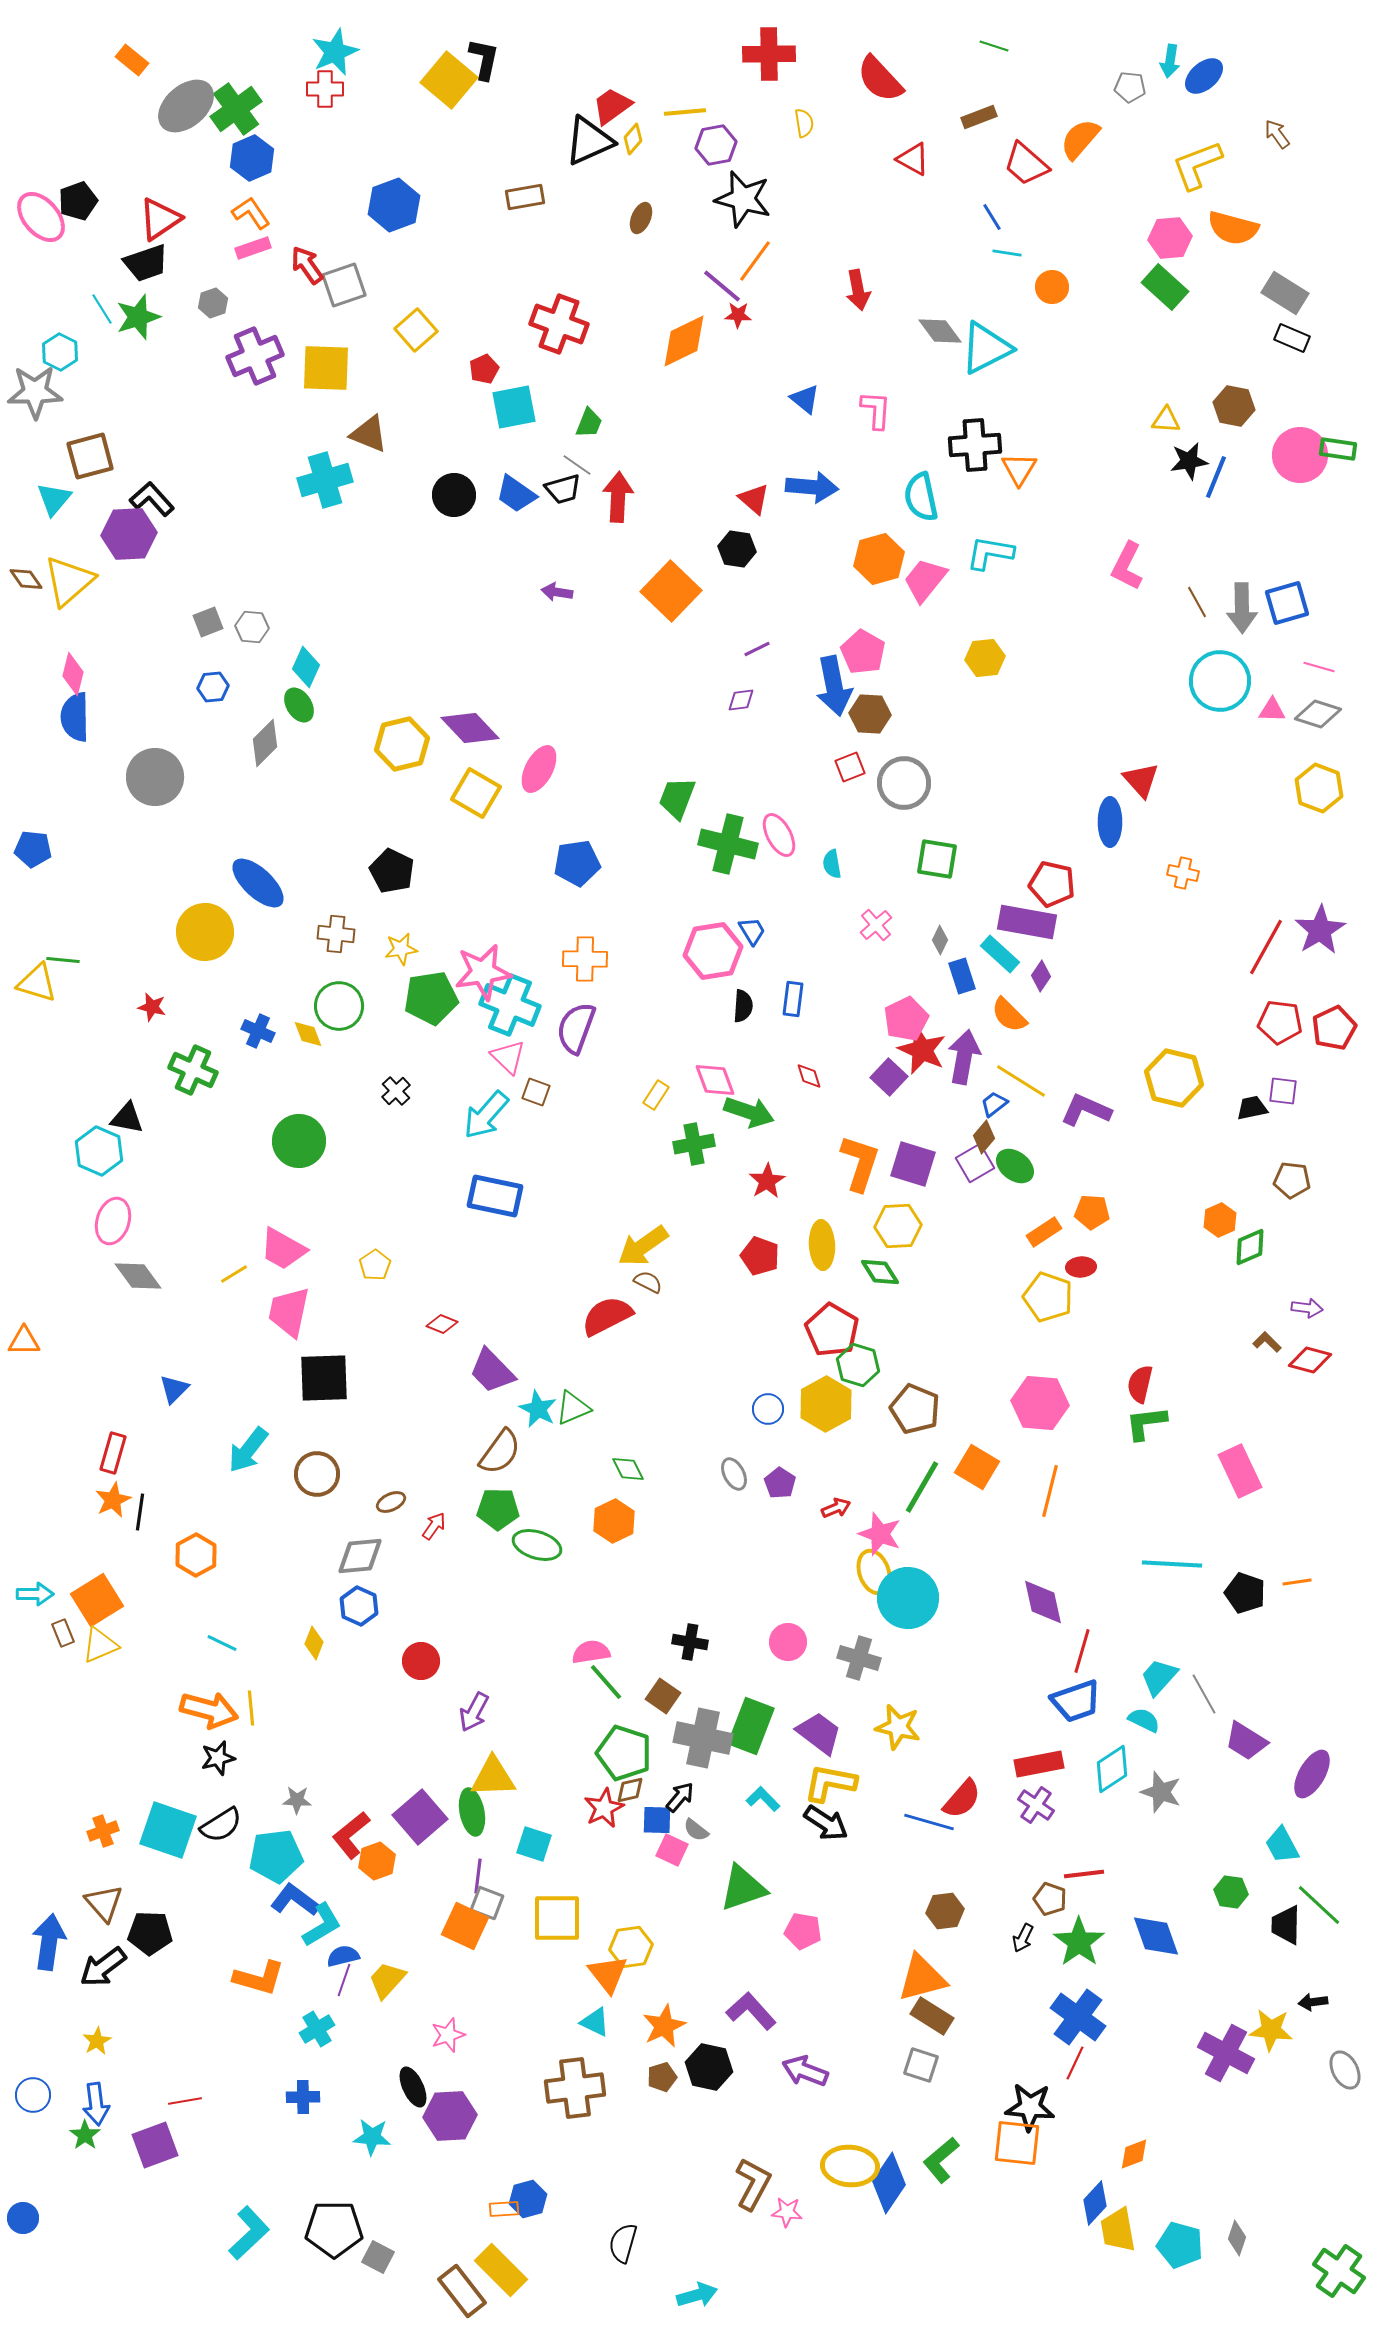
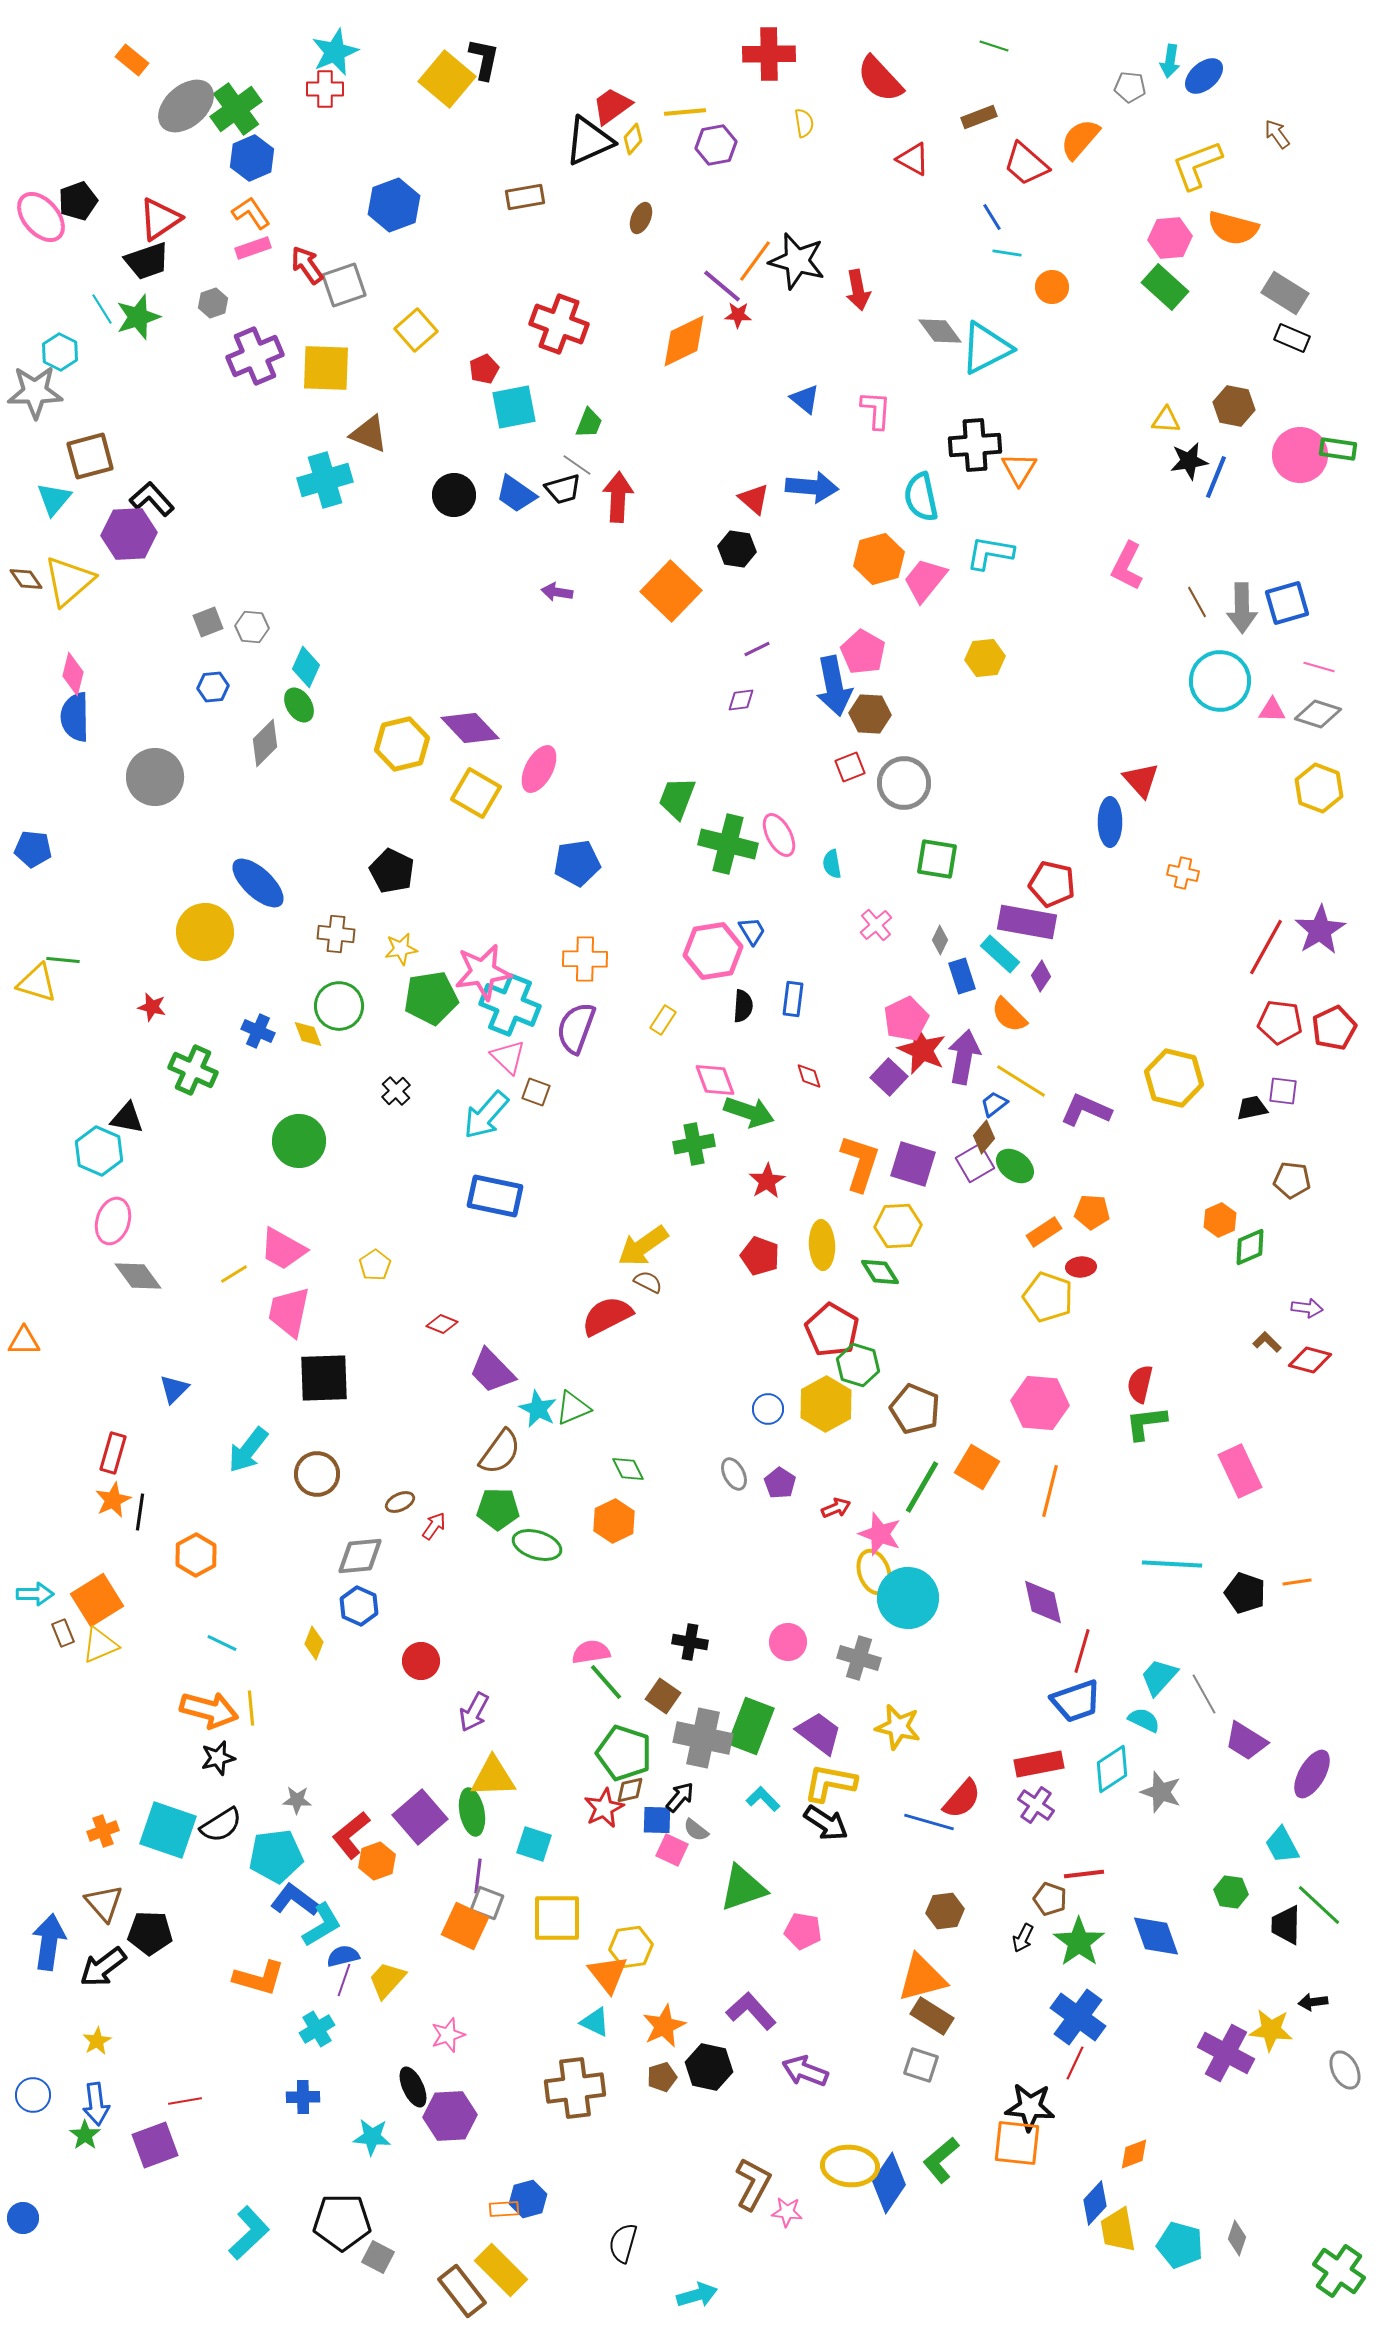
yellow square at (449, 80): moved 2 px left, 1 px up
black star at (743, 199): moved 54 px right, 62 px down
black trapezoid at (146, 263): moved 1 px right, 2 px up
yellow rectangle at (656, 1095): moved 7 px right, 75 px up
brown ellipse at (391, 1502): moved 9 px right
black pentagon at (334, 2229): moved 8 px right, 7 px up
